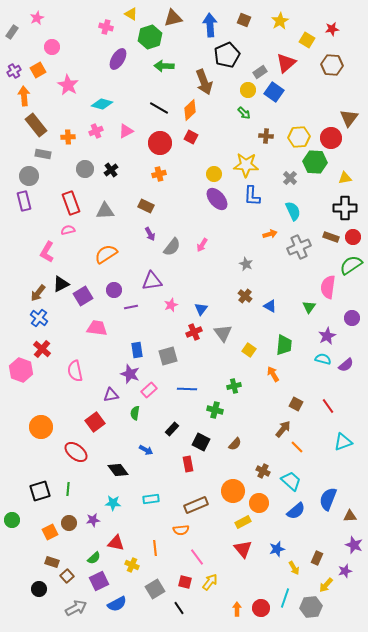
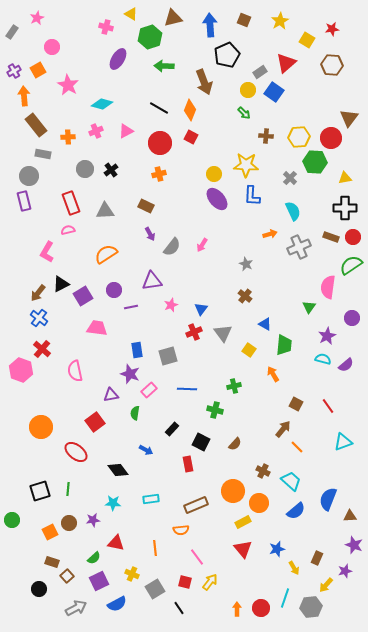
orange diamond at (190, 110): rotated 25 degrees counterclockwise
blue triangle at (270, 306): moved 5 px left, 18 px down
yellow cross at (132, 565): moved 9 px down
